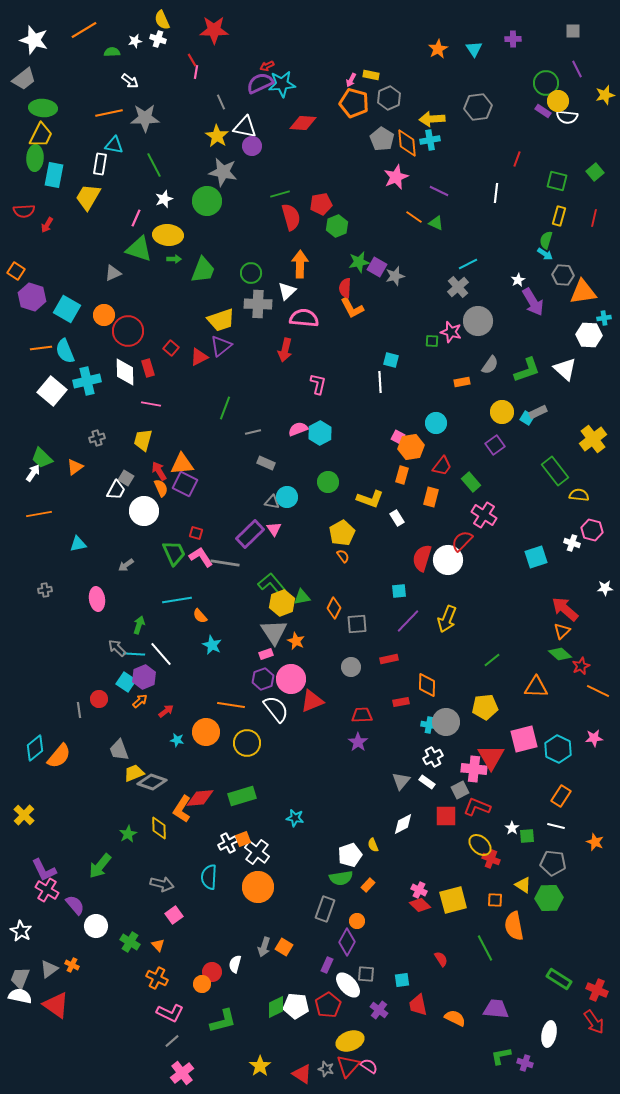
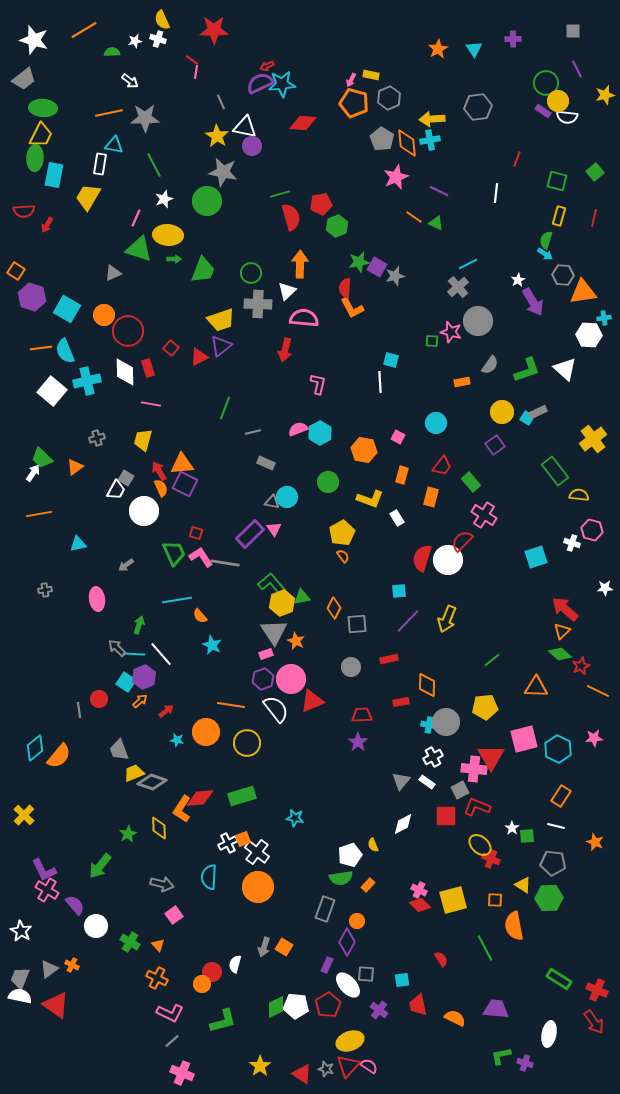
red line at (192, 60): rotated 24 degrees counterclockwise
orange hexagon at (411, 447): moved 47 px left, 3 px down; rotated 20 degrees clockwise
pink cross at (182, 1073): rotated 30 degrees counterclockwise
